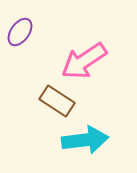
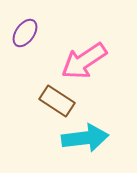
purple ellipse: moved 5 px right, 1 px down
cyan arrow: moved 2 px up
